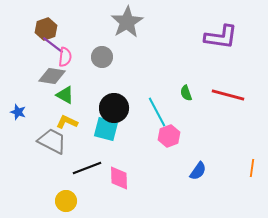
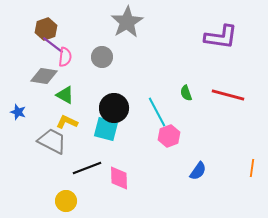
gray diamond: moved 8 px left
